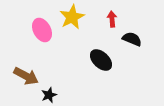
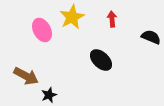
black semicircle: moved 19 px right, 2 px up
